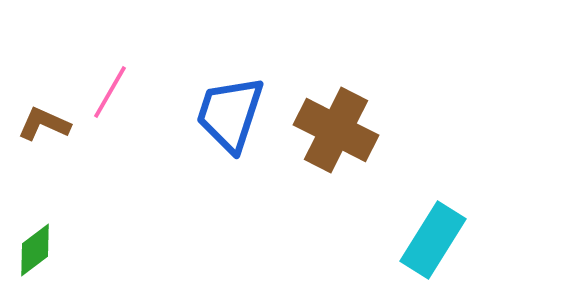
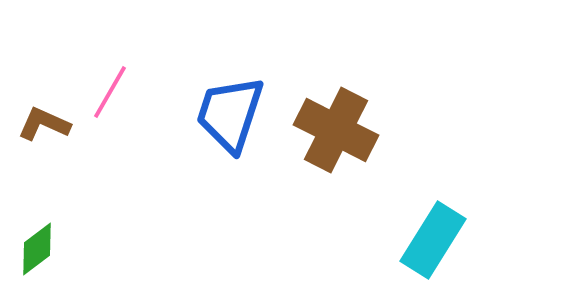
green diamond: moved 2 px right, 1 px up
